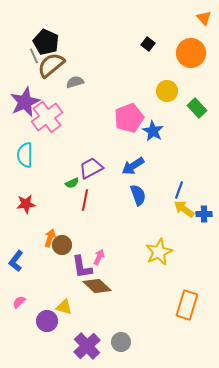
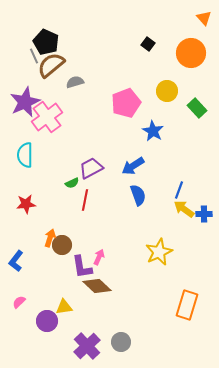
pink pentagon: moved 3 px left, 15 px up
yellow triangle: rotated 24 degrees counterclockwise
